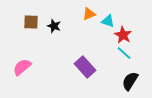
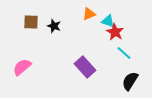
red star: moved 8 px left, 3 px up
